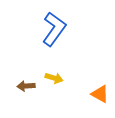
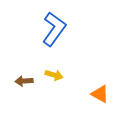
yellow arrow: moved 3 px up
brown arrow: moved 2 px left, 5 px up
